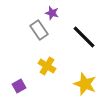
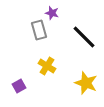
gray rectangle: rotated 18 degrees clockwise
yellow star: moved 1 px right, 1 px up
